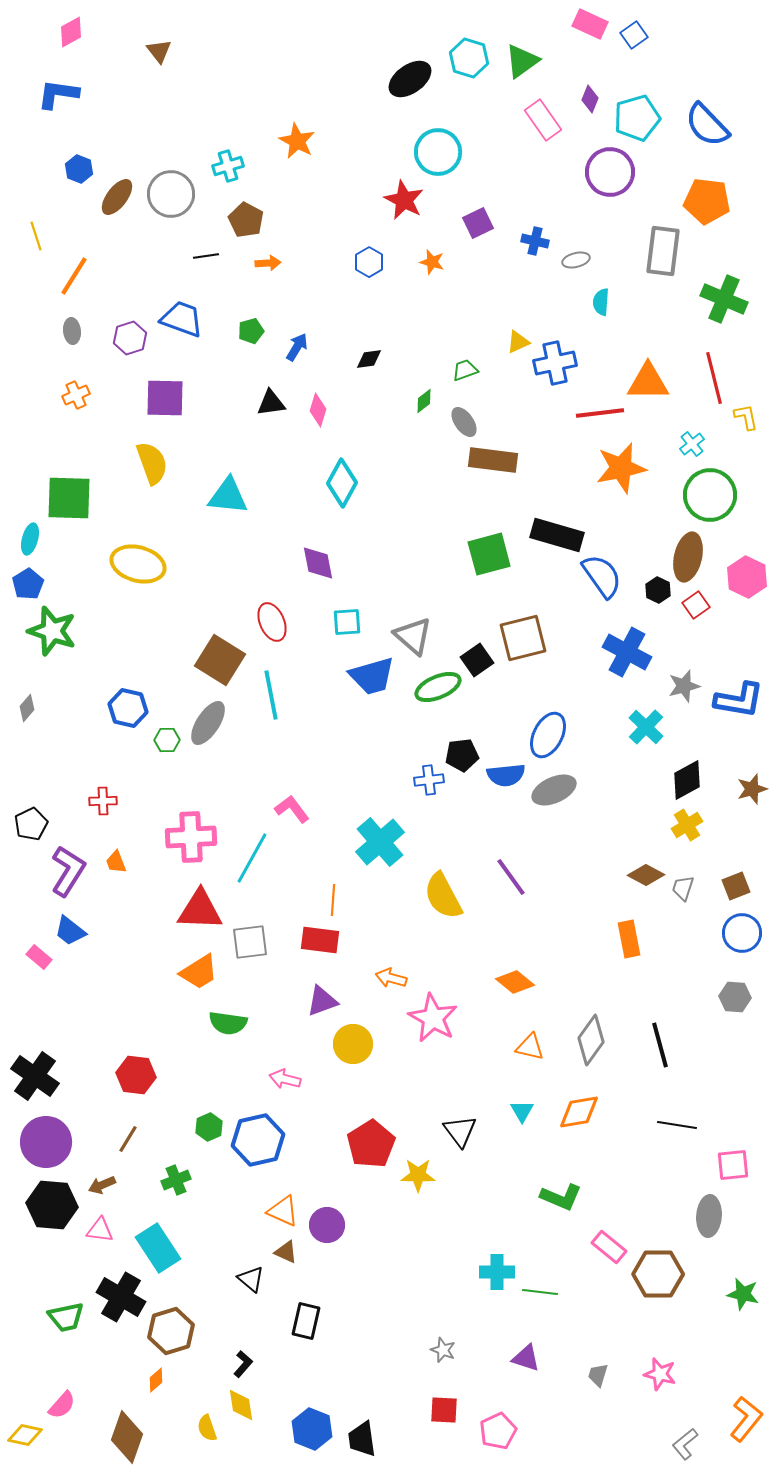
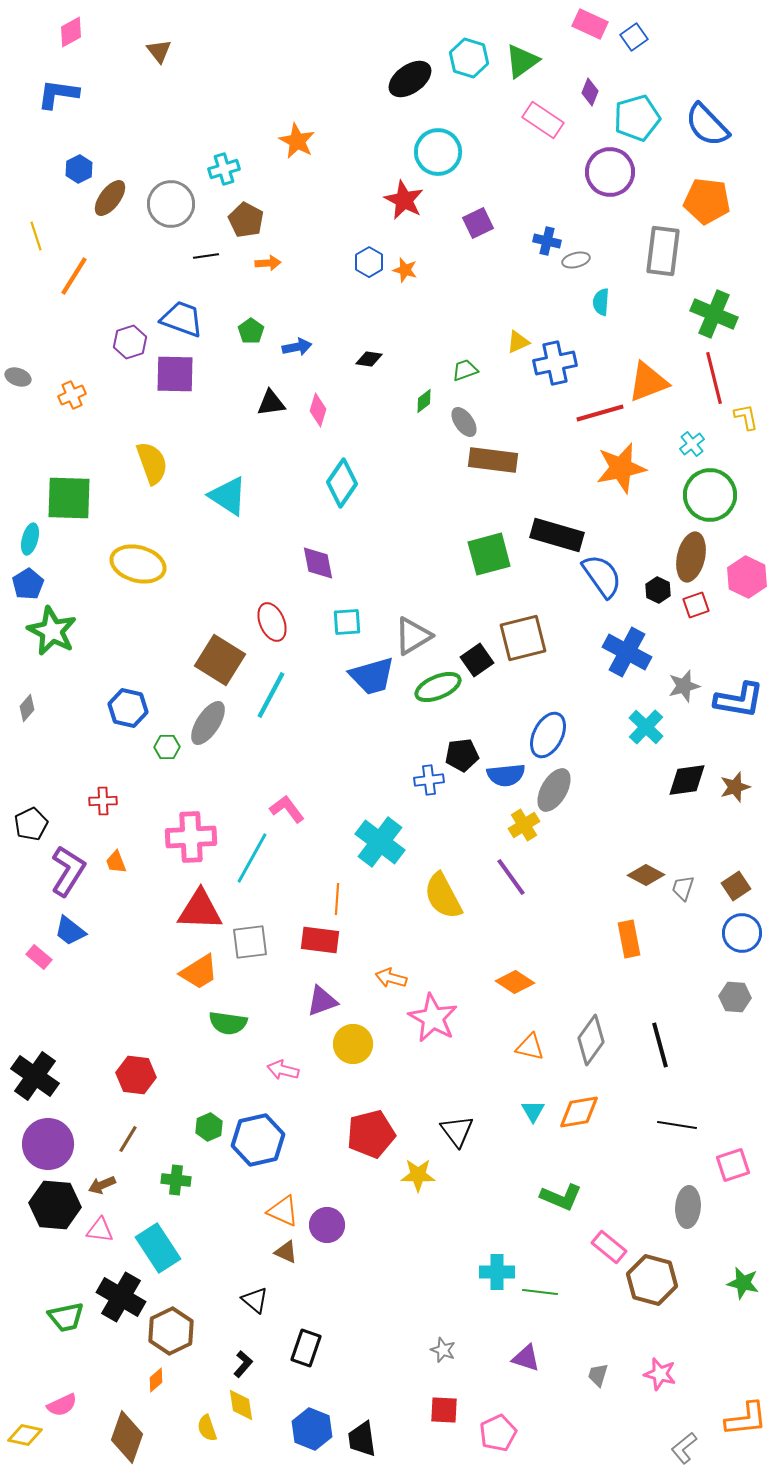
blue square at (634, 35): moved 2 px down
purple diamond at (590, 99): moved 7 px up
pink rectangle at (543, 120): rotated 21 degrees counterclockwise
cyan cross at (228, 166): moved 4 px left, 3 px down
blue hexagon at (79, 169): rotated 12 degrees clockwise
gray circle at (171, 194): moved 10 px down
brown ellipse at (117, 197): moved 7 px left, 1 px down
blue cross at (535, 241): moved 12 px right
orange star at (432, 262): moved 27 px left, 8 px down
green cross at (724, 299): moved 10 px left, 15 px down
gray ellipse at (72, 331): moved 54 px left, 46 px down; rotated 65 degrees counterclockwise
green pentagon at (251, 331): rotated 20 degrees counterclockwise
purple hexagon at (130, 338): moved 4 px down
blue arrow at (297, 347): rotated 48 degrees clockwise
black diamond at (369, 359): rotated 16 degrees clockwise
orange triangle at (648, 382): rotated 21 degrees counterclockwise
orange cross at (76, 395): moved 4 px left
purple square at (165, 398): moved 10 px right, 24 px up
red line at (600, 413): rotated 9 degrees counterclockwise
cyan diamond at (342, 483): rotated 6 degrees clockwise
cyan triangle at (228, 496): rotated 27 degrees clockwise
brown ellipse at (688, 557): moved 3 px right
red square at (696, 605): rotated 16 degrees clockwise
green star at (52, 631): rotated 9 degrees clockwise
gray triangle at (413, 636): rotated 48 degrees clockwise
cyan line at (271, 695): rotated 39 degrees clockwise
green hexagon at (167, 740): moved 7 px down
black diamond at (687, 780): rotated 21 degrees clockwise
brown star at (752, 789): moved 17 px left, 2 px up
gray ellipse at (554, 790): rotated 36 degrees counterclockwise
pink L-shape at (292, 809): moved 5 px left
yellow cross at (687, 825): moved 163 px left
cyan cross at (380, 842): rotated 12 degrees counterclockwise
brown square at (736, 886): rotated 12 degrees counterclockwise
orange line at (333, 900): moved 4 px right, 1 px up
orange diamond at (515, 982): rotated 6 degrees counterclockwise
pink arrow at (285, 1079): moved 2 px left, 9 px up
cyan triangle at (522, 1111): moved 11 px right
black triangle at (460, 1131): moved 3 px left
purple circle at (46, 1142): moved 2 px right, 2 px down
red pentagon at (371, 1144): moved 10 px up; rotated 18 degrees clockwise
pink square at (733, 1165): rotated 12 degrees counterclockwise
green cross at (176, 1180): rotated 28 degrees clockwise
black hexagon at (52, 1205): moved 3 px right
gray ellipse at (709, 1216): moved 21 px left, 9 px up
brown hexagon at (658, 1274): moved 6 px left, 6 px down; rotated 15 degrees clockwise
black triangle at (251, 1279): moved 4 px right, 21 px down
green star at (743, 1294): moved 11 px up
black rectangle at (306, 1321): moved 27 px down; rotated 6 degrees clockwise
brown hexagon at (171, 1331): rotated 9 degrees counterclockwise
pink semicircle at (62, 1405): rotated 24 degrees clockwise
orange L-shape at (746, 1419): rotated 45 degrees clockwise
pink pentagon at (498, 1431): moved 2 px down
gray L-shape at (685, 1444): moved 1 px left, 4 px down
